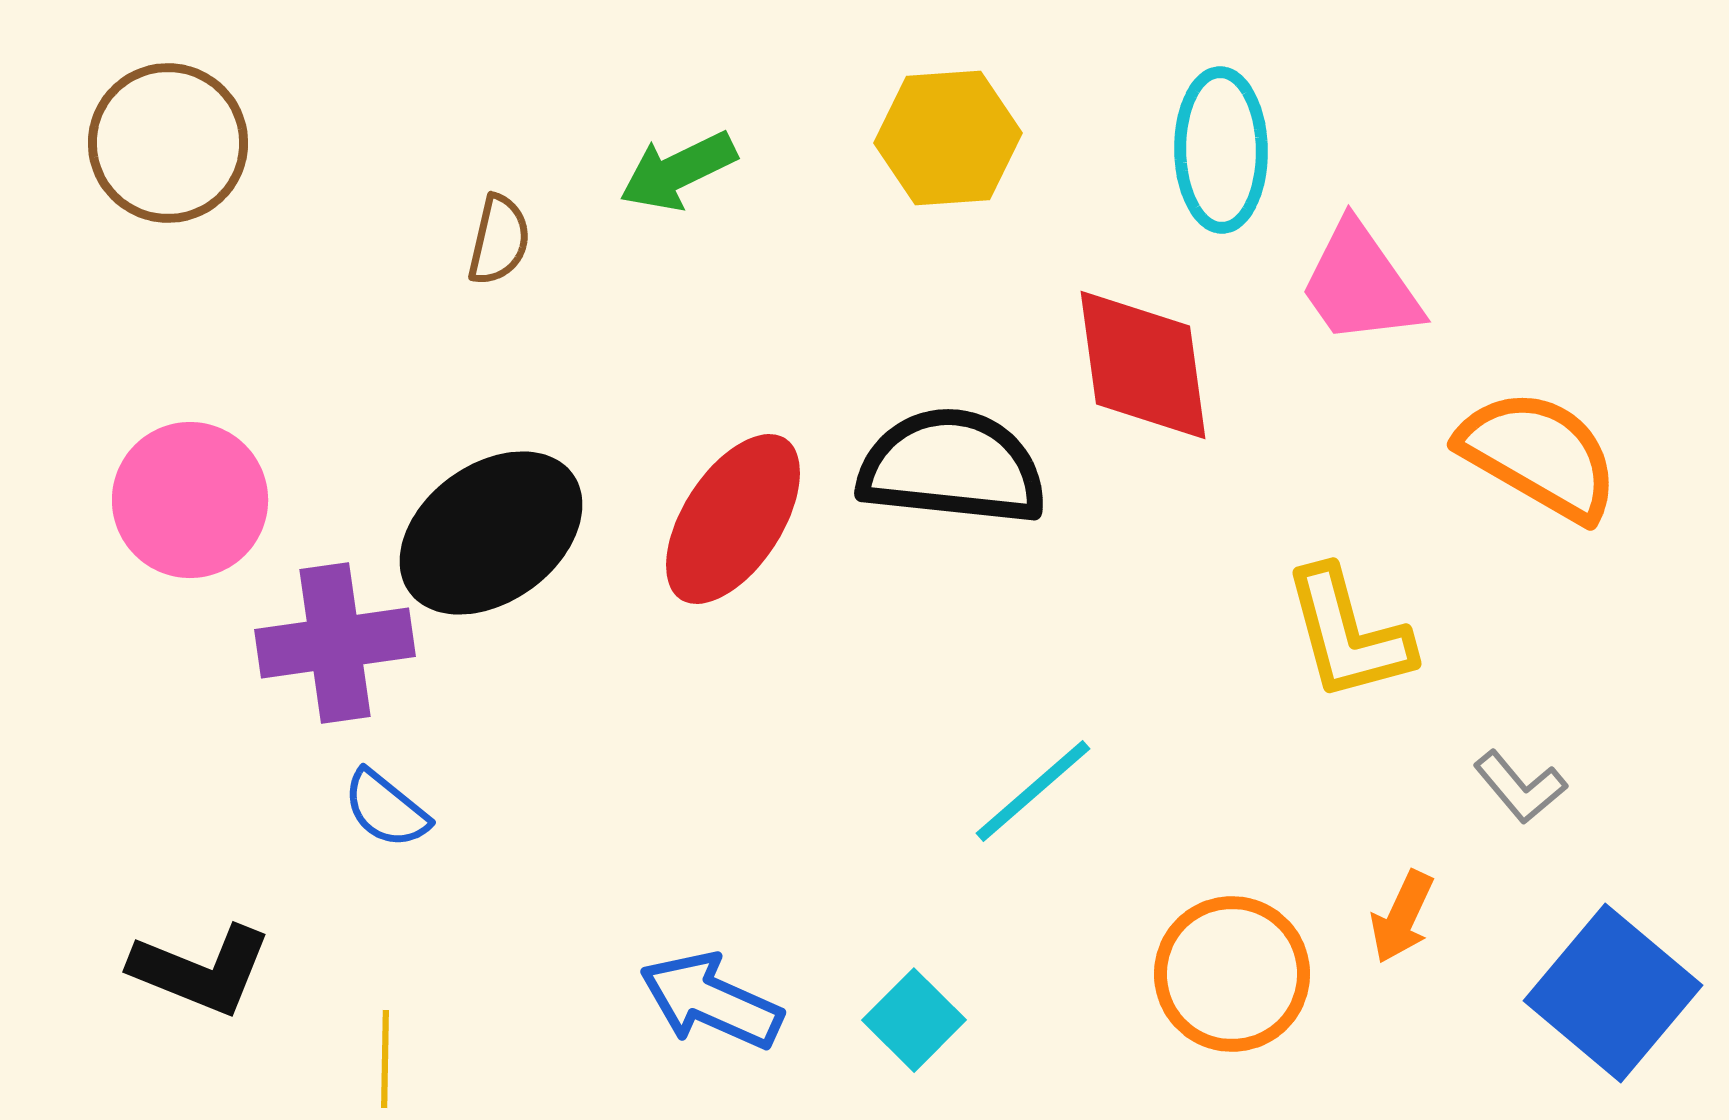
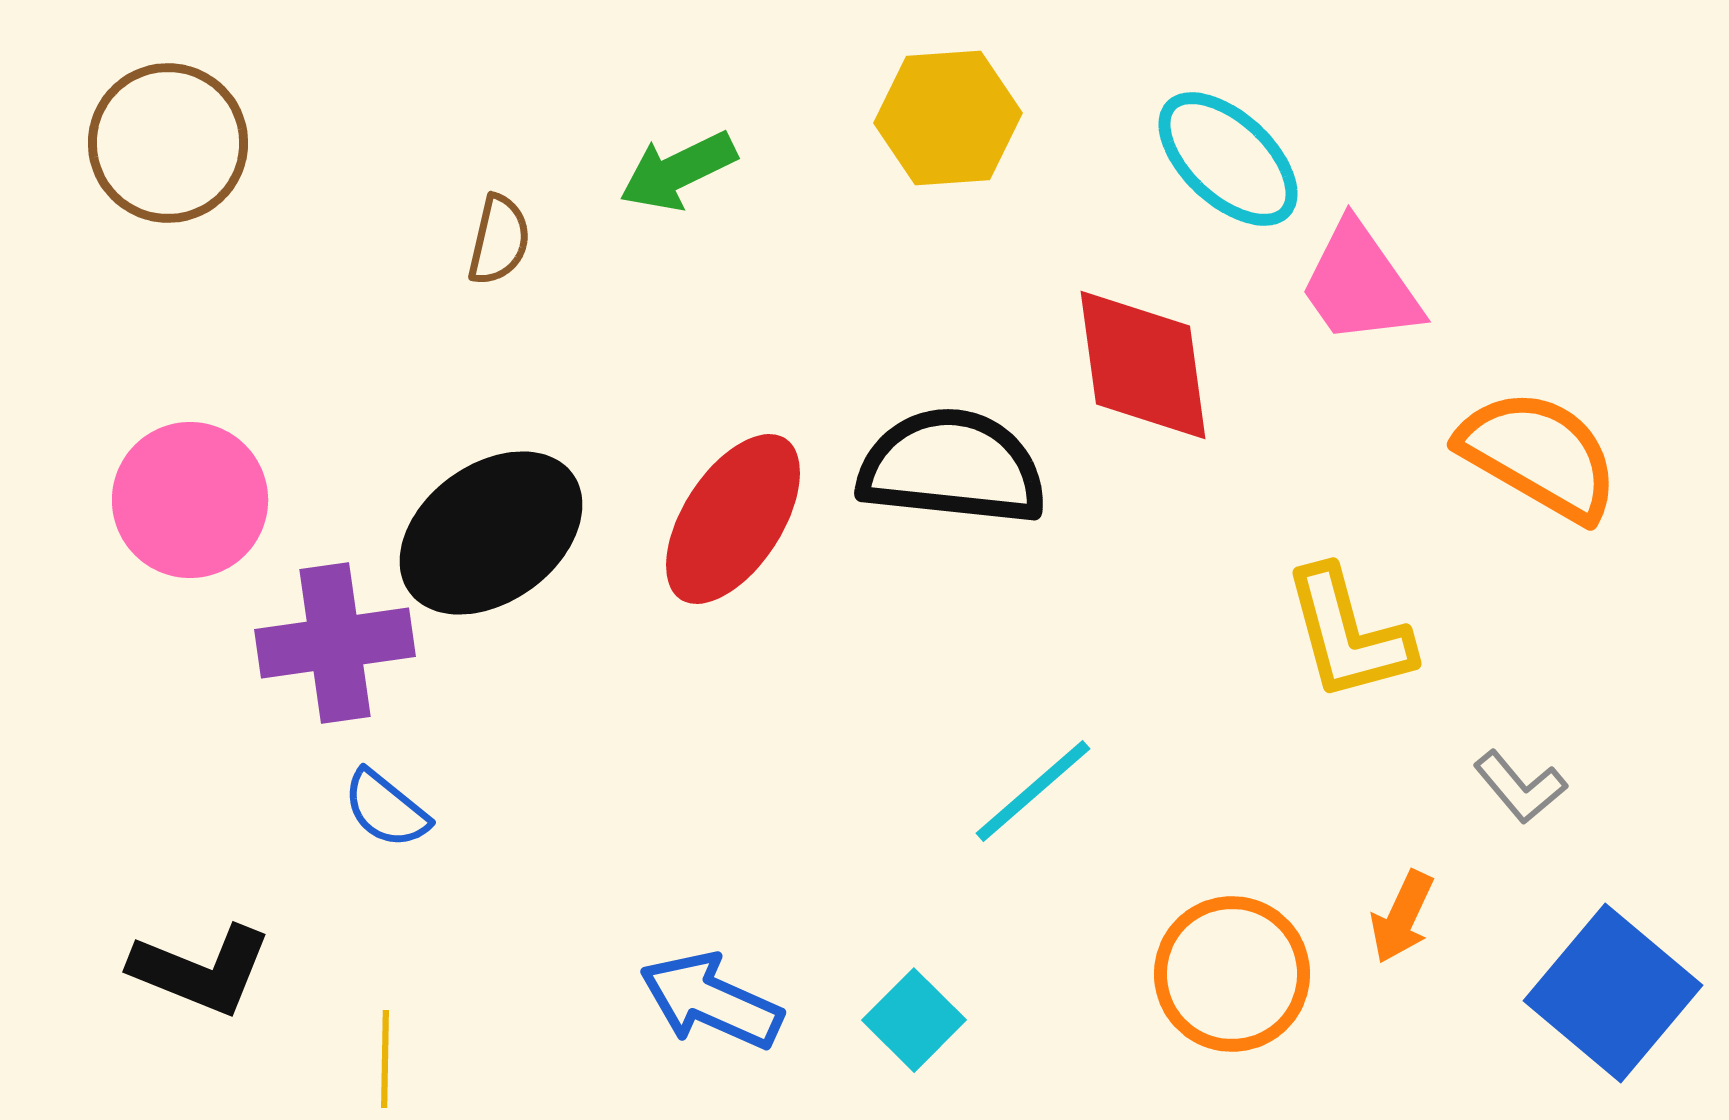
yellow hexagon: moved 20 px up
cyan ellipse: moved 7 px right, 9 px down; rotated 46 degrees counterclockwise
